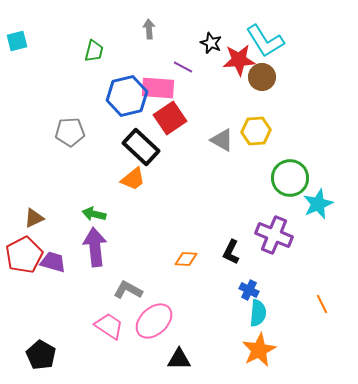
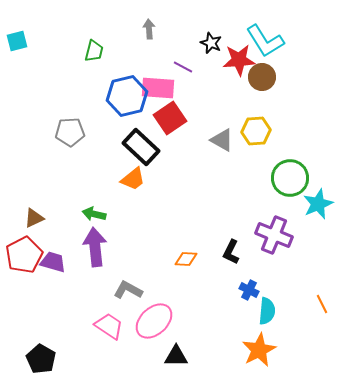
cyan semicircle: moved 9 px right, 2 px up
black pentagon: moved 4 px down
black triangle: moved 3 px left, 3 px up
